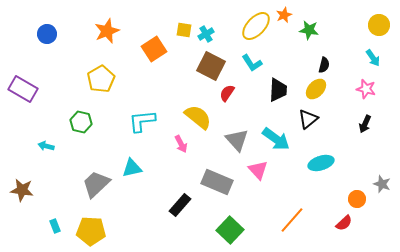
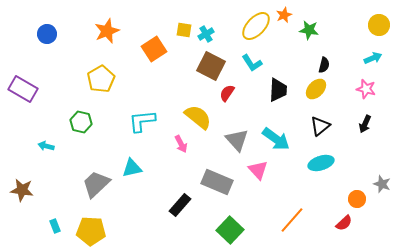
cyan arrow at (373, 58): rotated 78 degrees counterclockwise
black triangle at (308, 119): moved 12 px right, 7 px down
